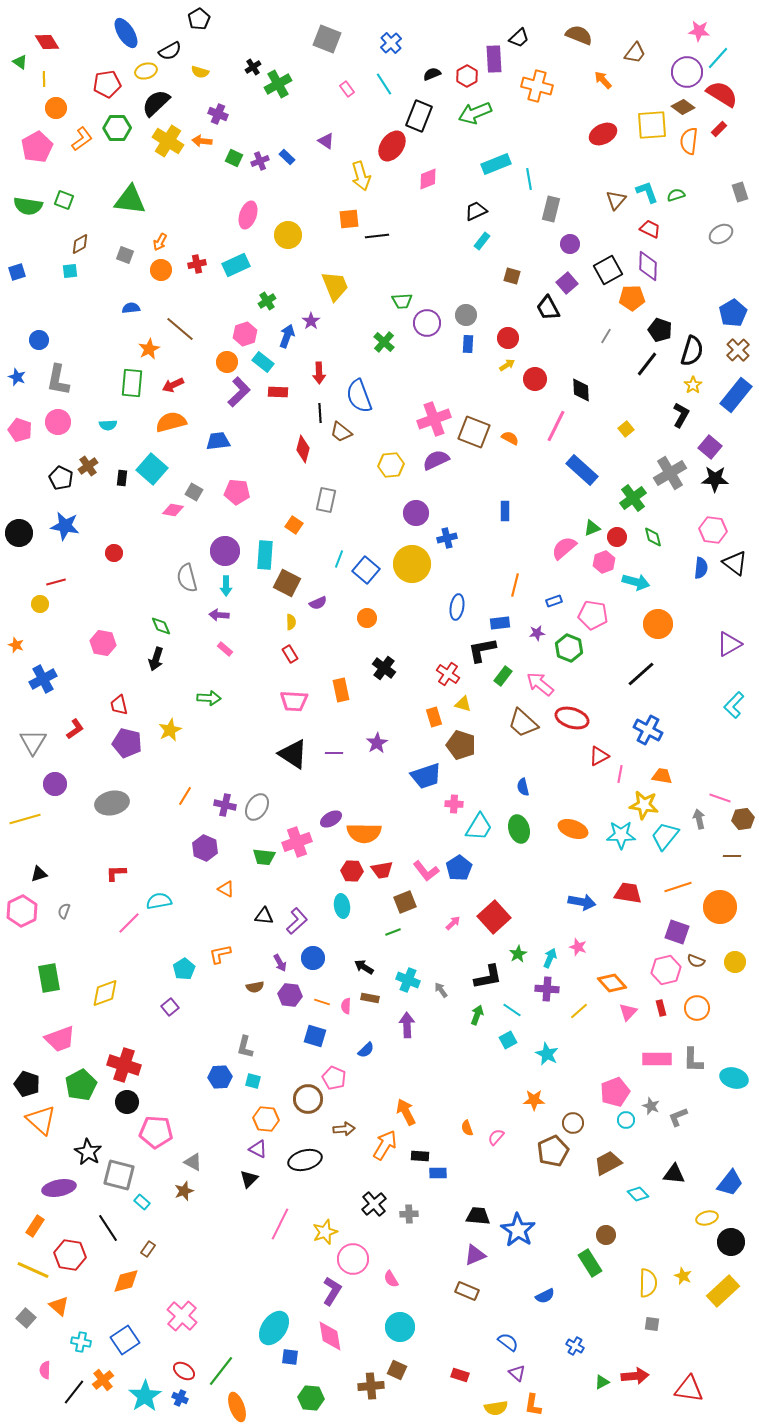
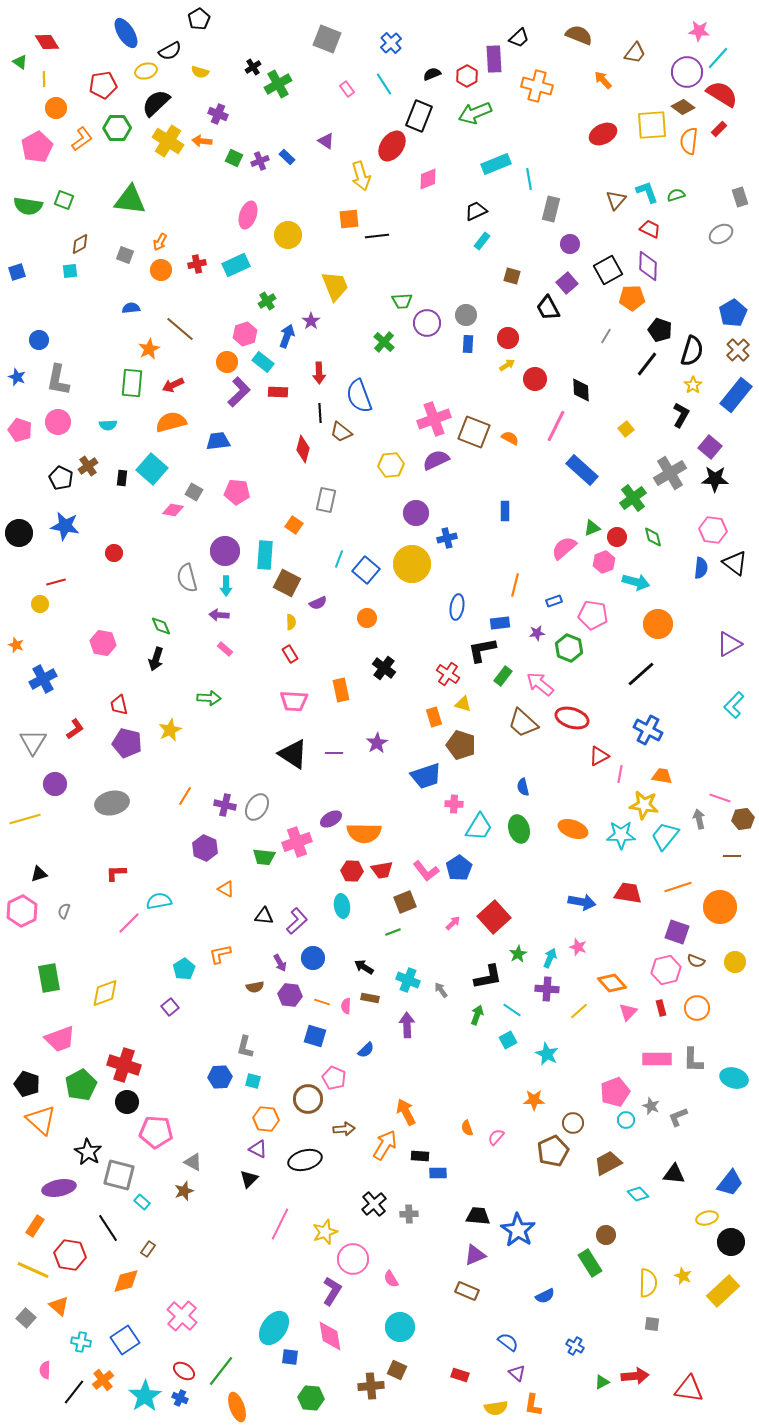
red pentagon at (107, 84): moved 4 px left, 1 px down
gray rectangle at (740, 192): moved 5 px down
